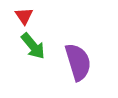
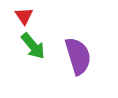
purple semicircle: moved 6 px up
